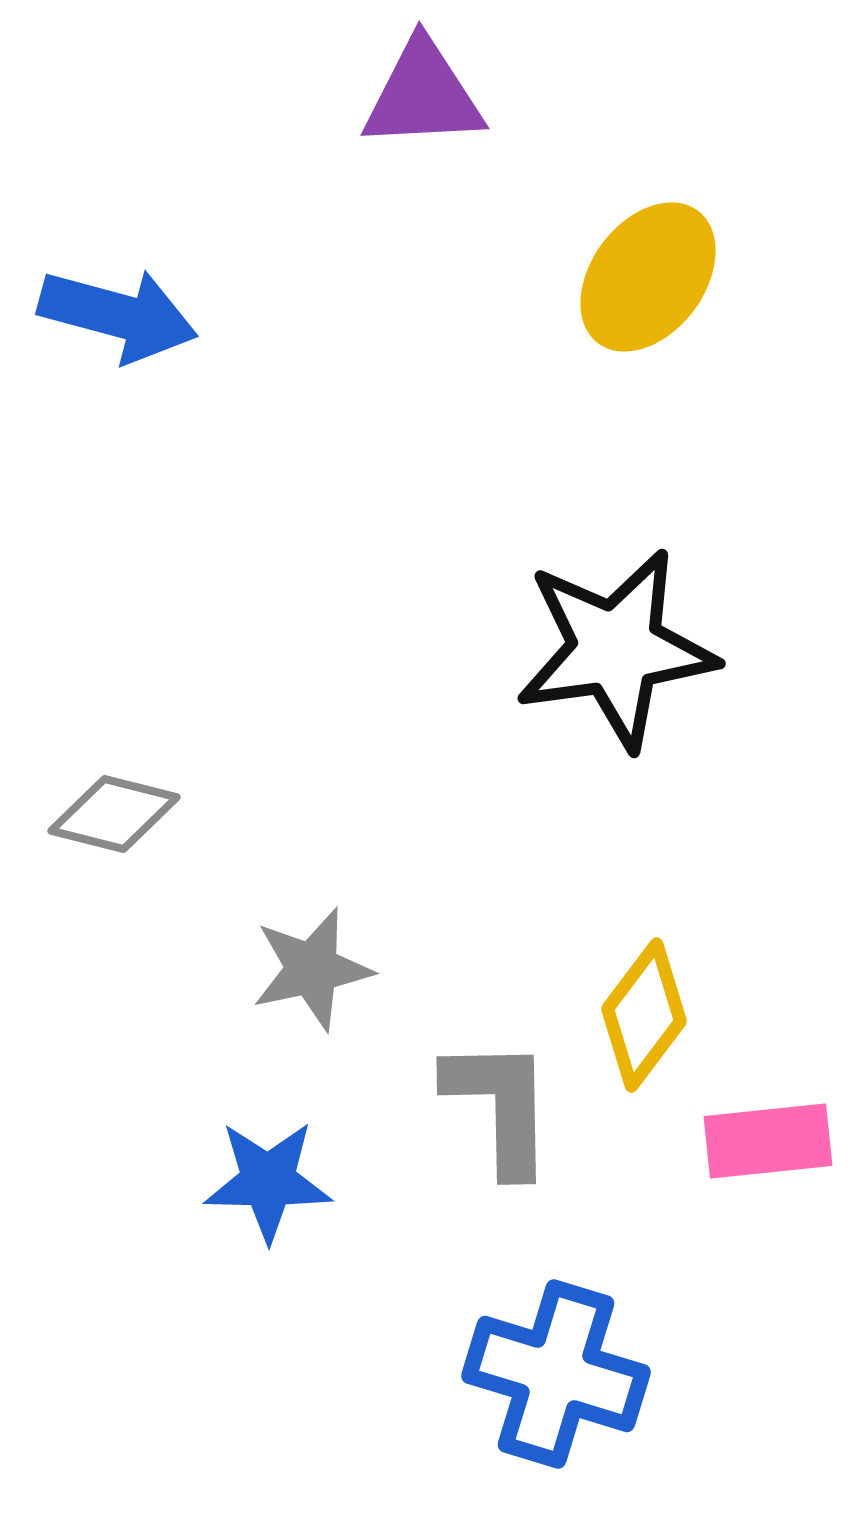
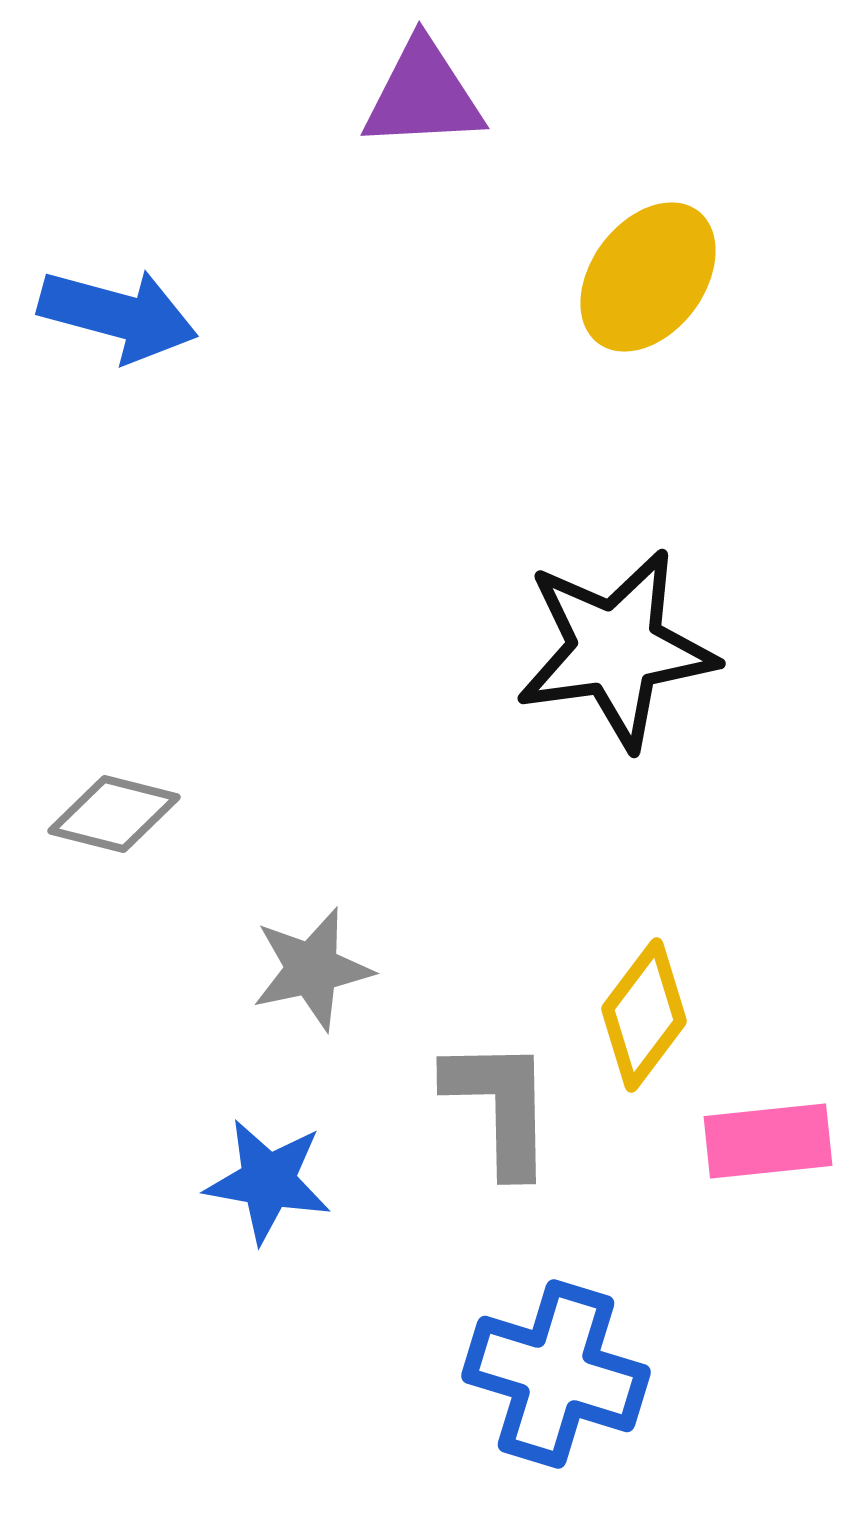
blue star: rotated 9 degrees clockwise
